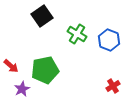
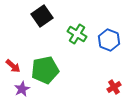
red arrow: moved 2 px right
red cross: moved 1 px right, 1 px down
